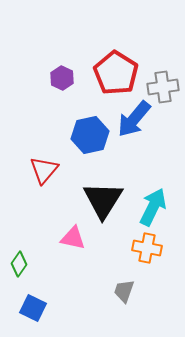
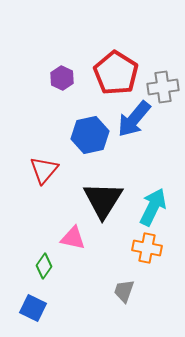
green diamond: moved 25 px right, 2 px down
